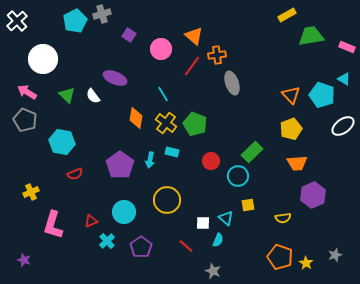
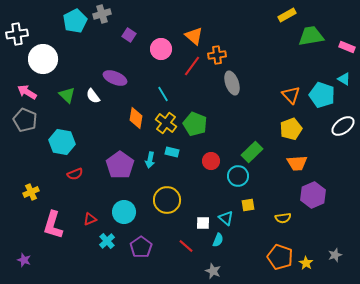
white cross at (17, 21): moved 13 px down; rotated 35 degrees clockwise
red triangle at (91, 221): moved 1 px left, 2 px up
